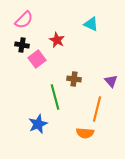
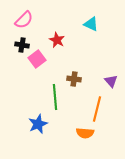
green line: rotated 10 degrees clockwise
